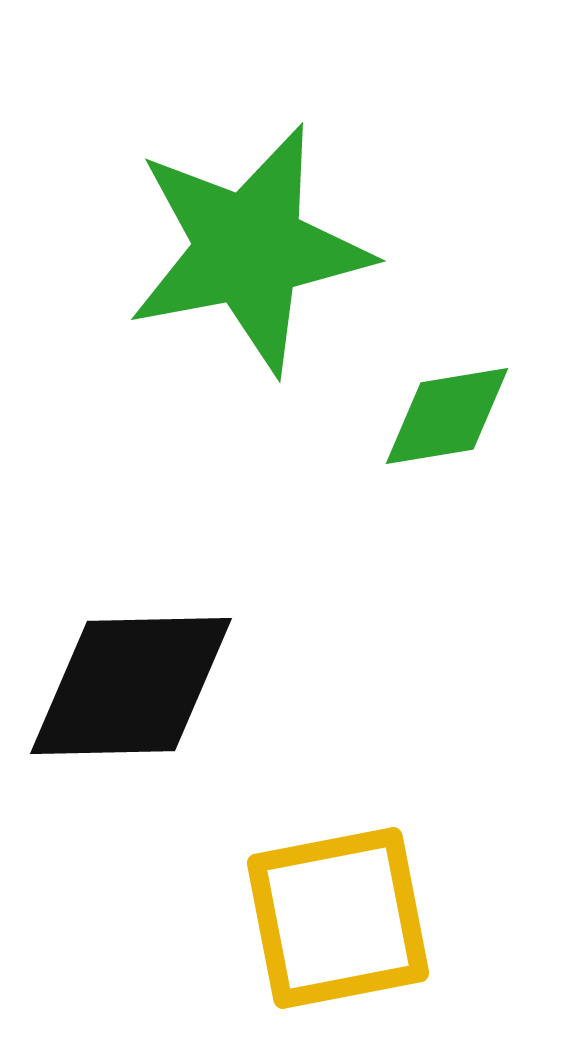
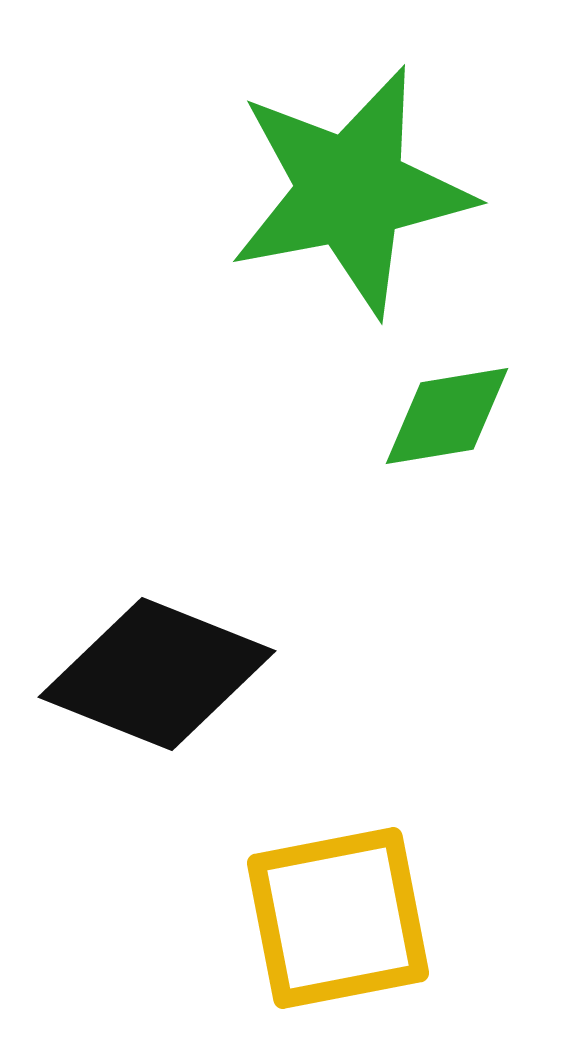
green star: moved 102 px right, 58 px up
black diamond: moved 26 px right, 12 px up; rotated 23 degrees clockwise
